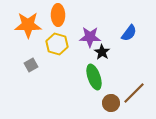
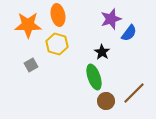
orange ellipse: rotated 10 degrees counterclockwise
purple star: moved 21 px right, 18 px up; rotated 20 degrees counterclockwise
brown circle: moved 5 px left, 2 px up
